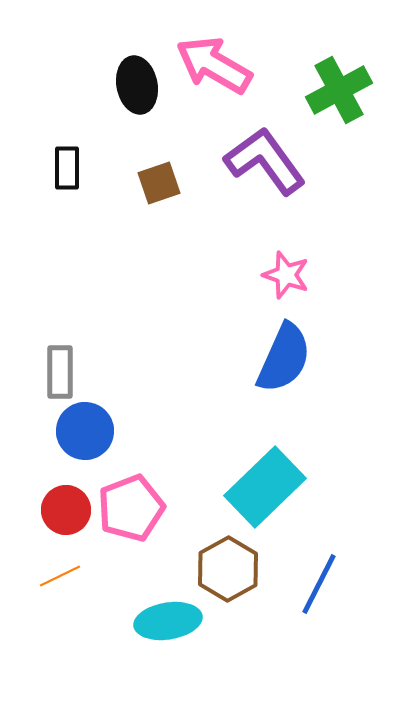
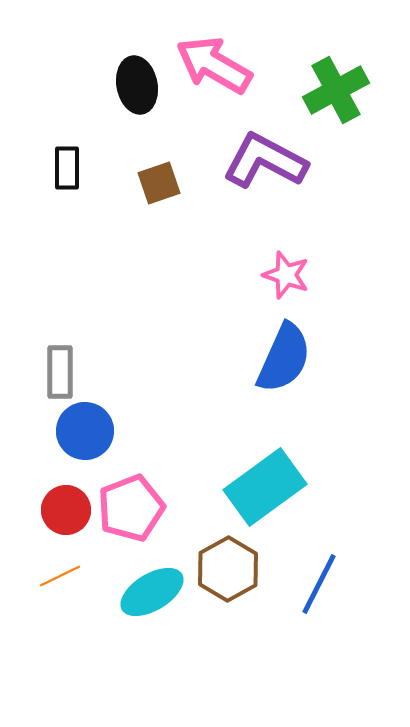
green cross: moved 3 px left
purple L-shape: rotated 26 degrees counterclockwise
cyan rectangle: rotated 8 degrees clockwise
cyan ellipse: moved 16 px left, 29 px up; rotated 22 degrees counterclockwise
